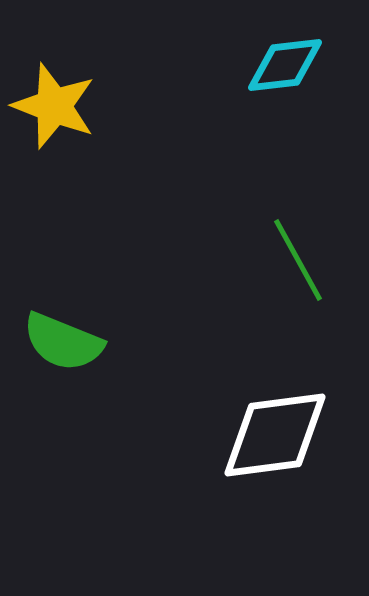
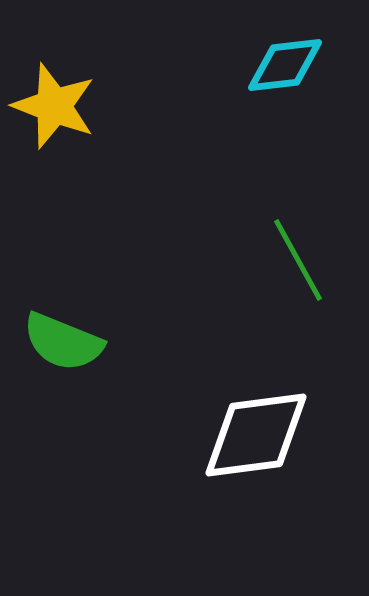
white diamond: moved 19 px left
